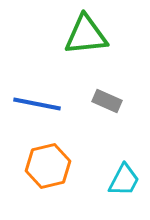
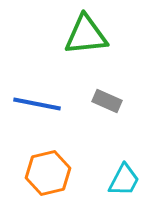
orange hexagon: moved 7 px down
